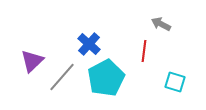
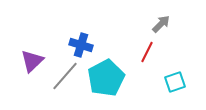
gray arrow: rotated 108 degrees clockwise
blue cross: moved 8 px left, 1 px down; rotated 25 degrees counterclockwise
red line: moved 3 px right, 1 px down; rotated 20 degrees clockwise
gray line: moved 3 px right, 1 px up
cyan square: rotated 35 degrees counterclockwise
